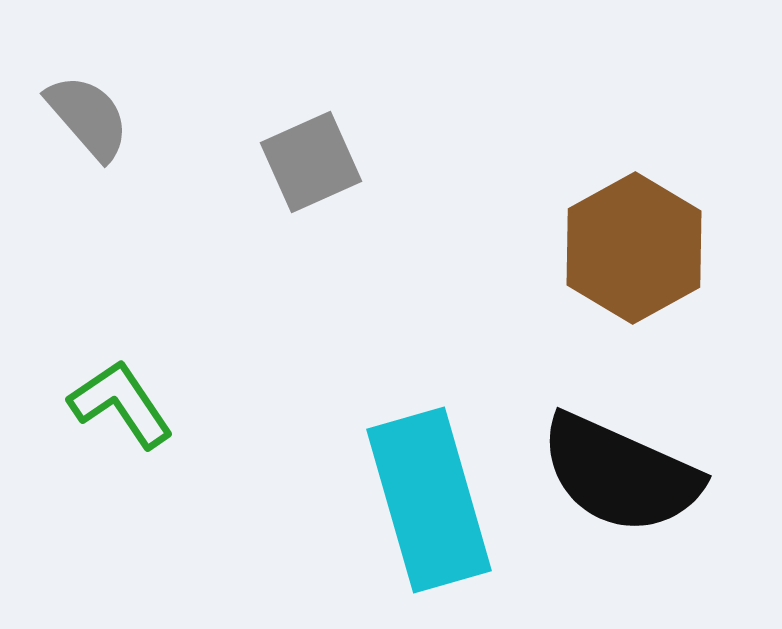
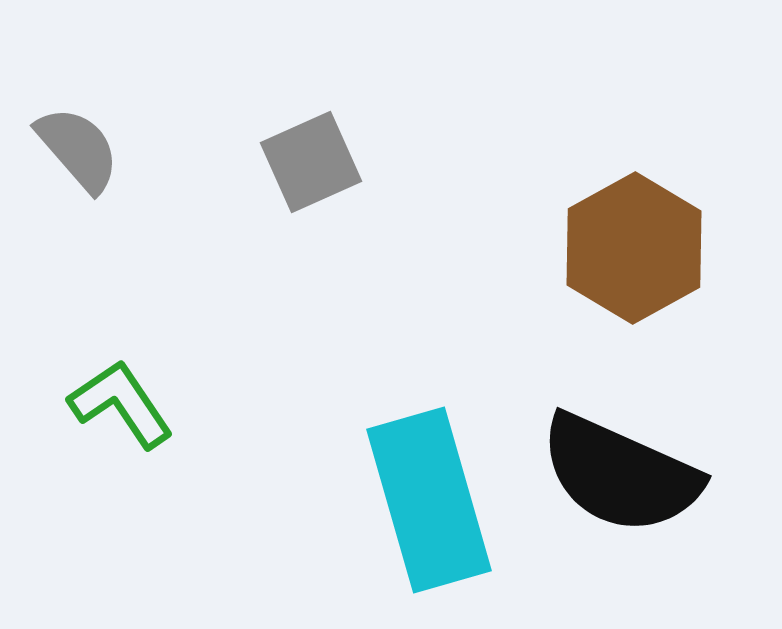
gray semicircle: moved 10 px left, 32 px down
